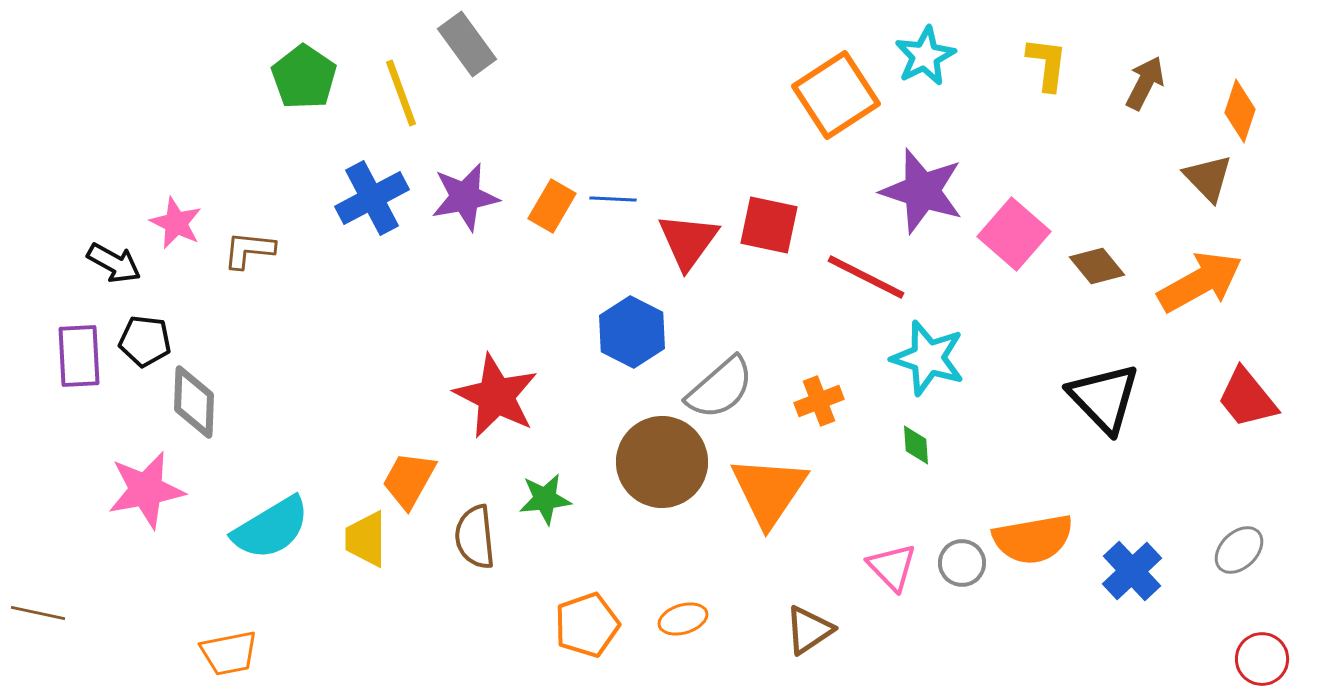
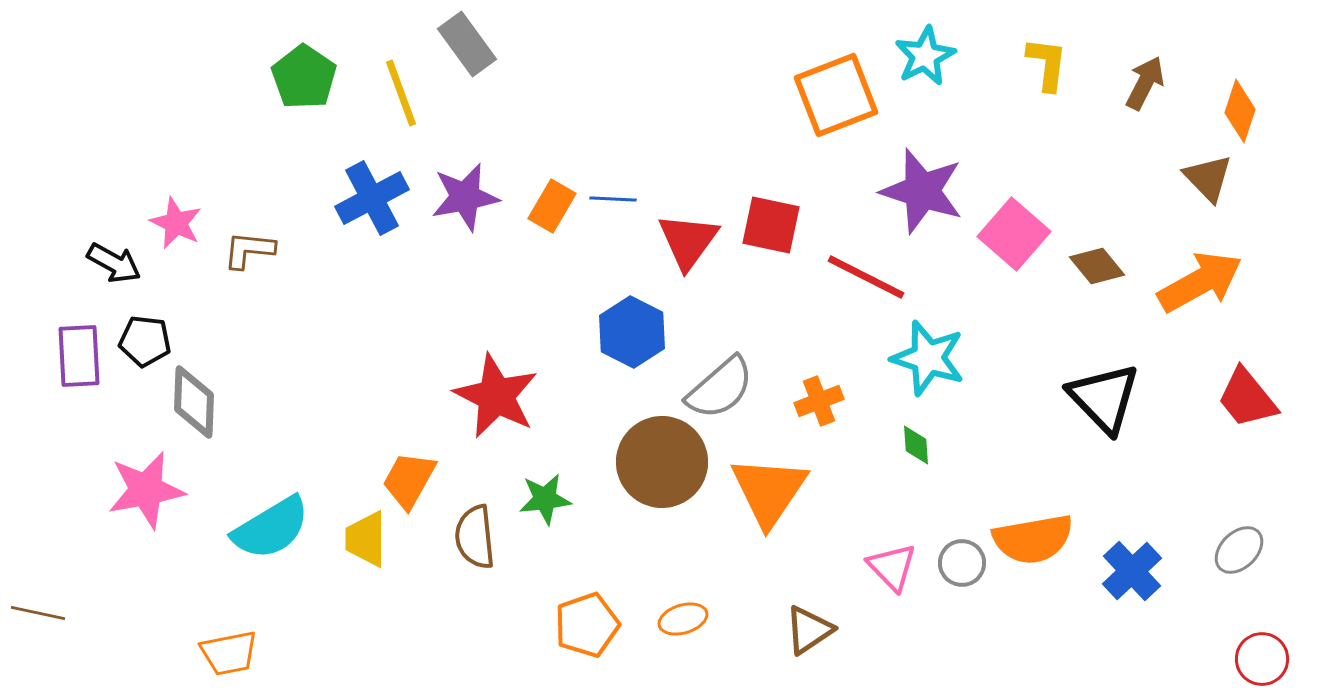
orange square at (836, 95): rotated 12 degrees clockwise
red square at (769, 225): moved 2 px right
